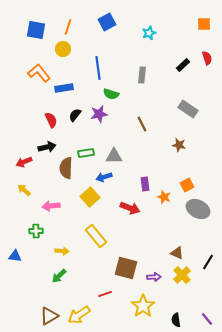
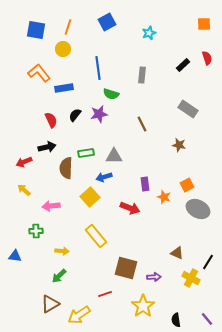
yellow cross at (182, 275): moved 9 px right, 3 px down; rotated 18 degrees counterclockwise
brown triangle at (49, 316): moved 1 px right, 12 px up
